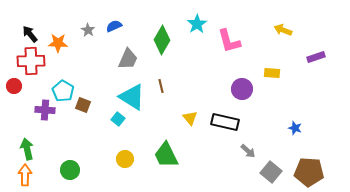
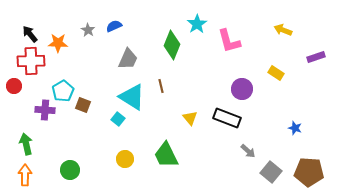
green diamond: moved 10 px right, 5 px down; rotated 8 degrees counterclockwise
yellow rectangle: moved 4 px right; rotated 28 degrees clockwise
cyan pentagon: rotated 10 degrees clockwise
black rectangle: moved 2 px right, 4 px up; rotated 8 degrees clockwise
green arrow: moved 1 px left, 5 px up
